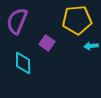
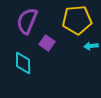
purple semicircle: moved 10 px right
